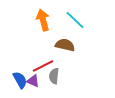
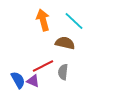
cyan line: moved 1 px left, 1 px down
brown semicircle: moved 2 px up
gray semicircle: moved 9 px right, 4 px up
blue semicircle: moved 2 px left
